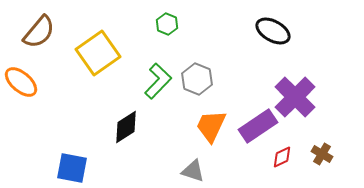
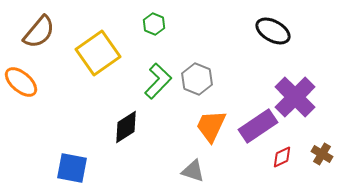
green hexagon: moved 13 px left
